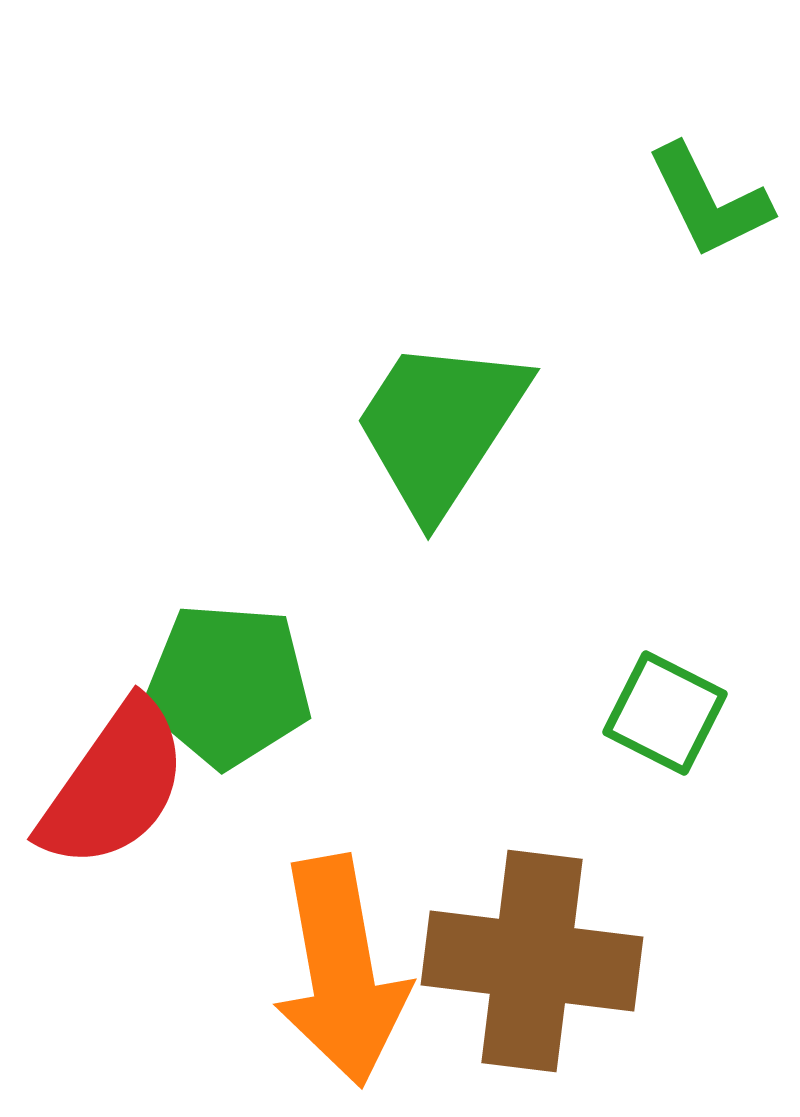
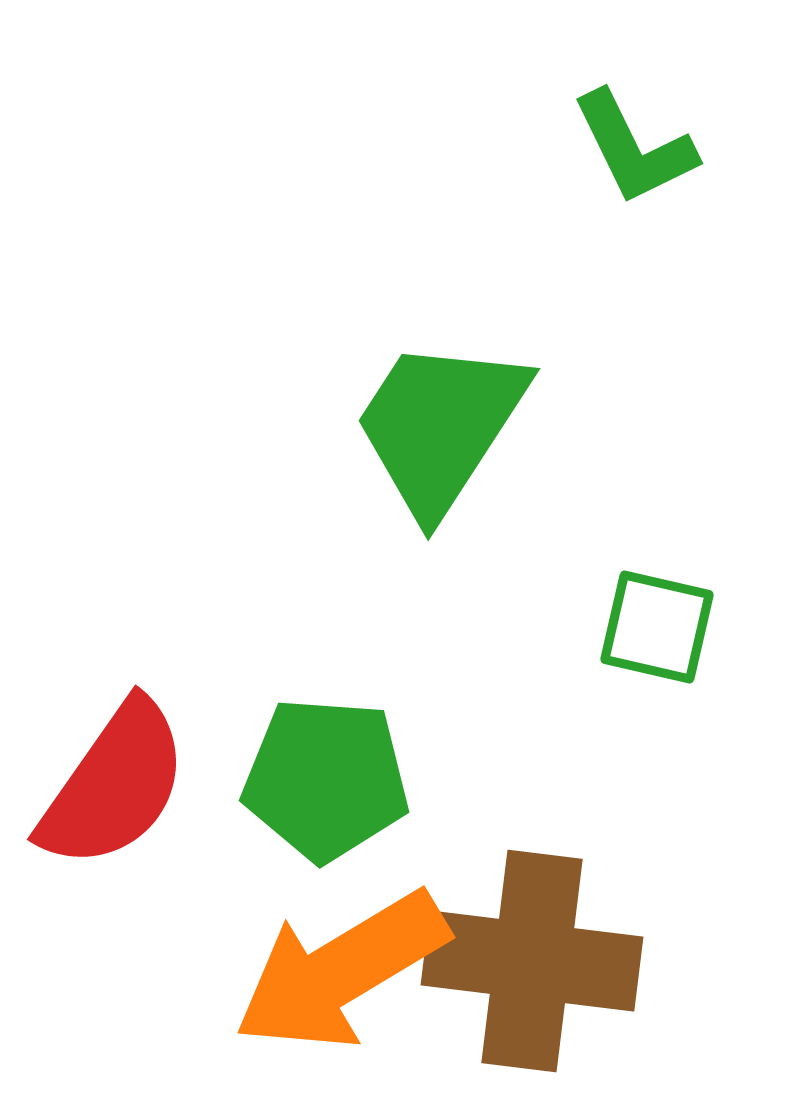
green L-shape: moved 75 px left, 53 px up
green pentagon: moved 98 px right, 94 px down
green square: moved 8 px left, 86 px up; rotated 14 degrees counterclockwise
orange arrow: rotated 69 degrees clockwise
